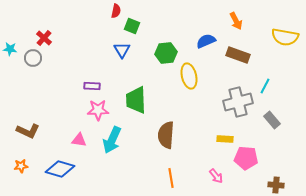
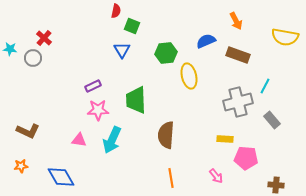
purple rectangle: moved 1 px right; rotated 28 degrees counterclockwise
blue diamond: moved 1 px right, 8 px down; rotated 44 degrees clockwise
